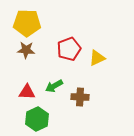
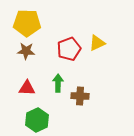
brown star: moved 1 px down
yellow triangle: moved 15 px up
green arrow: moved 4 px right, 3 px up; rotated 120 degrees clockwise
red triangle: moved 4 px up
brown cross: moved 1 px up
green hexagon: moved 1 px down
